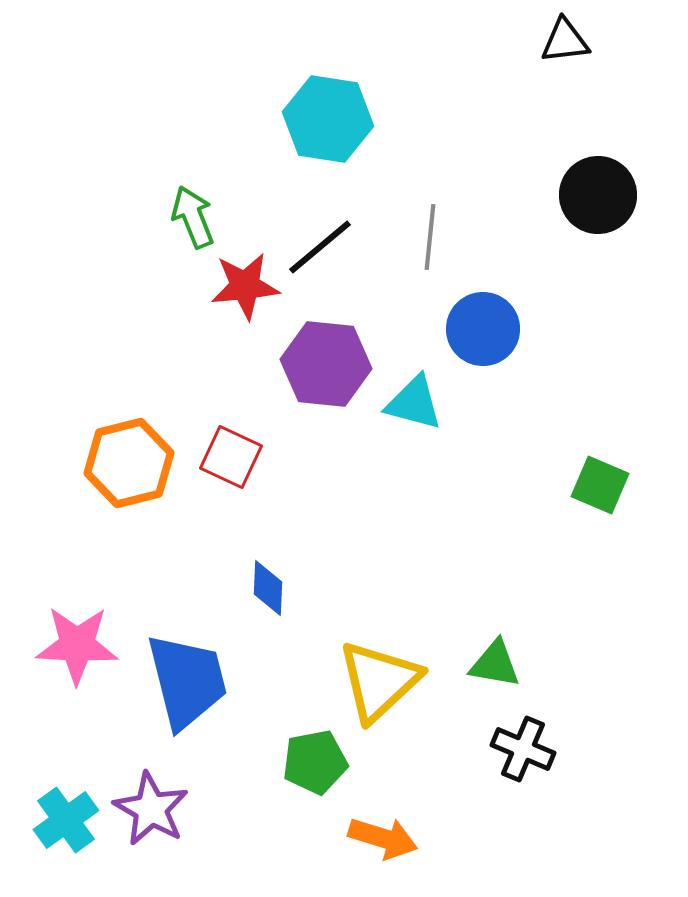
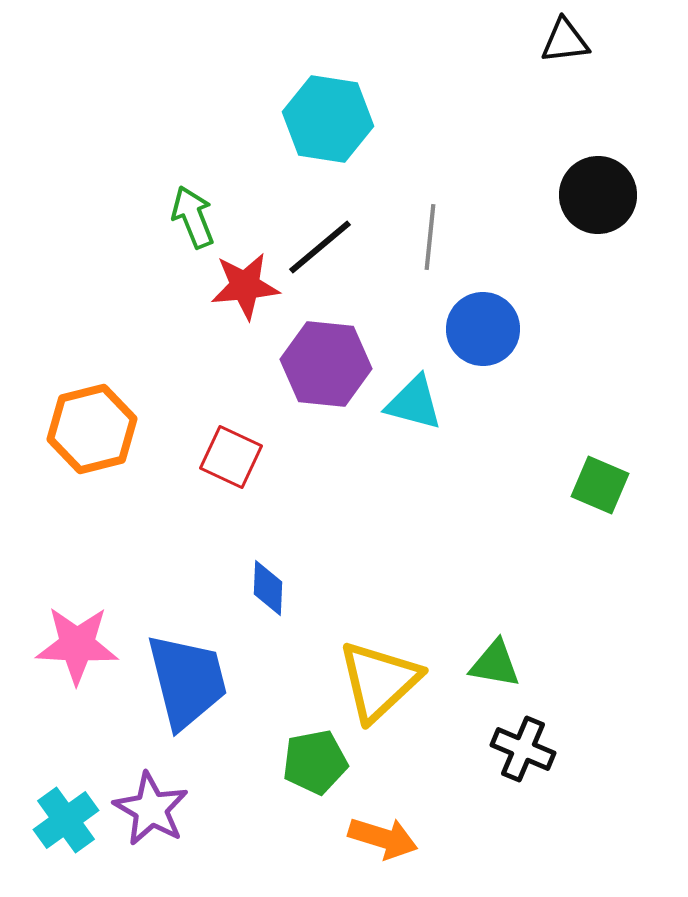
orange hexagon: moved 37 px left, 34 px up
